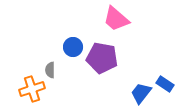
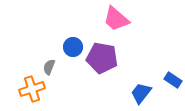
gray semicircle: moved 1 px left, 3 px up; rotated 21 degrees clockwise
blue rectangle: moved 8 px right, 4 px up
